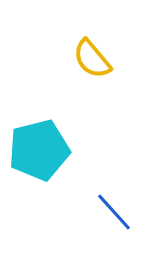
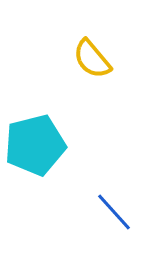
cyan pentagon: moved 4 px left, 5 px up
